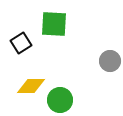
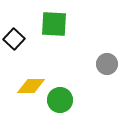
black square: moved 7 px left, 4 px up; rotated 15 degrees counterclockwise
gray circle: moved 3 px left, 3 px down
